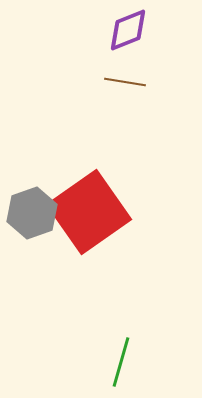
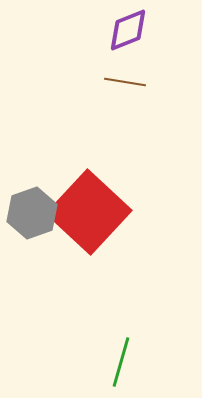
red square: rotated 12 degrees counterclockwise
